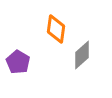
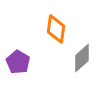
gray diamond: moved 3 px down
